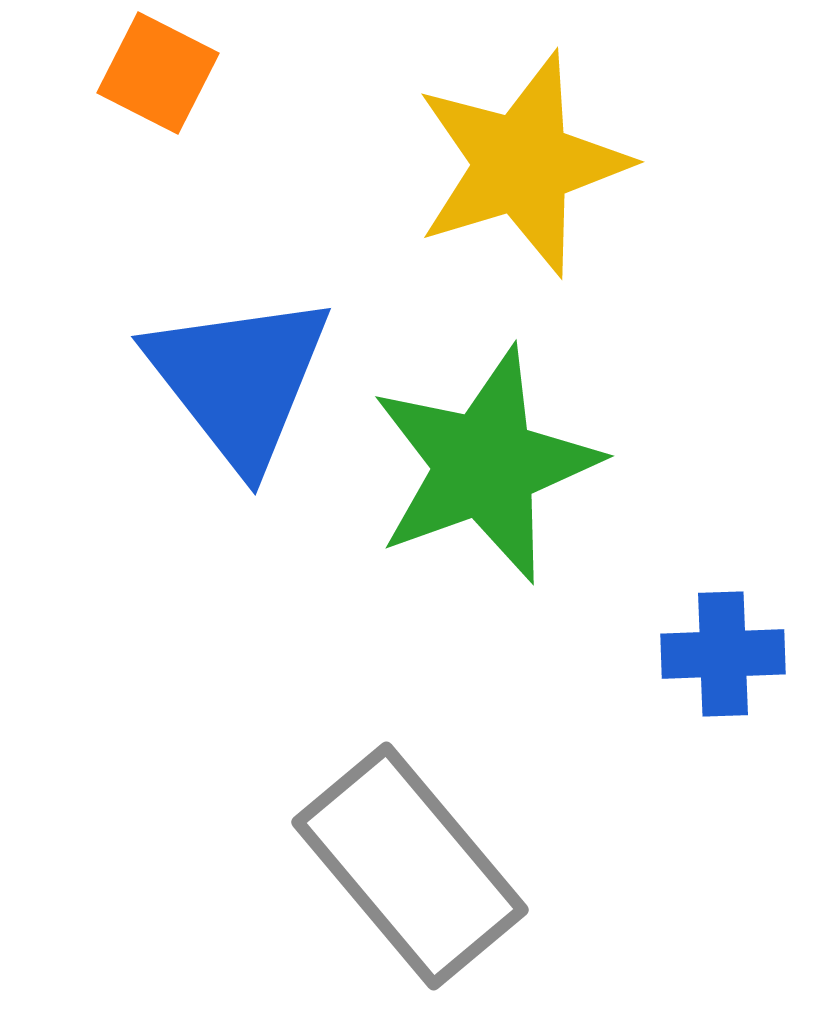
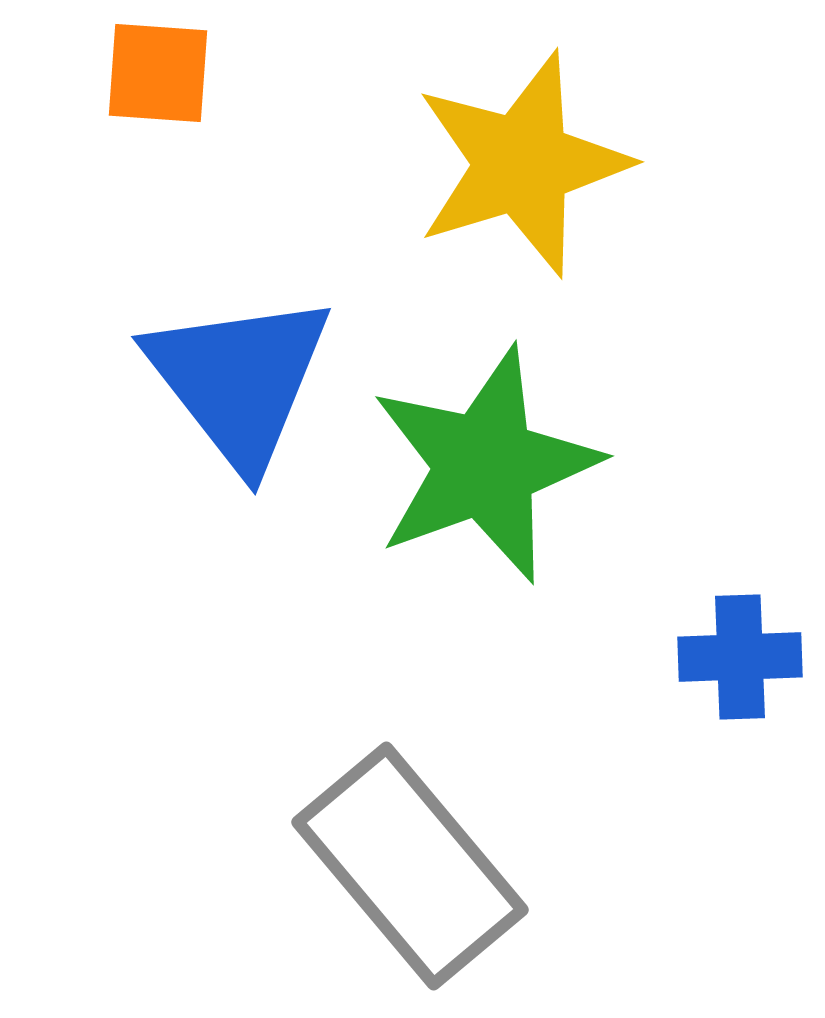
orange square: rotated 23 degrees counterclockwise
blue cross: moved 17 px right, 3 px down
